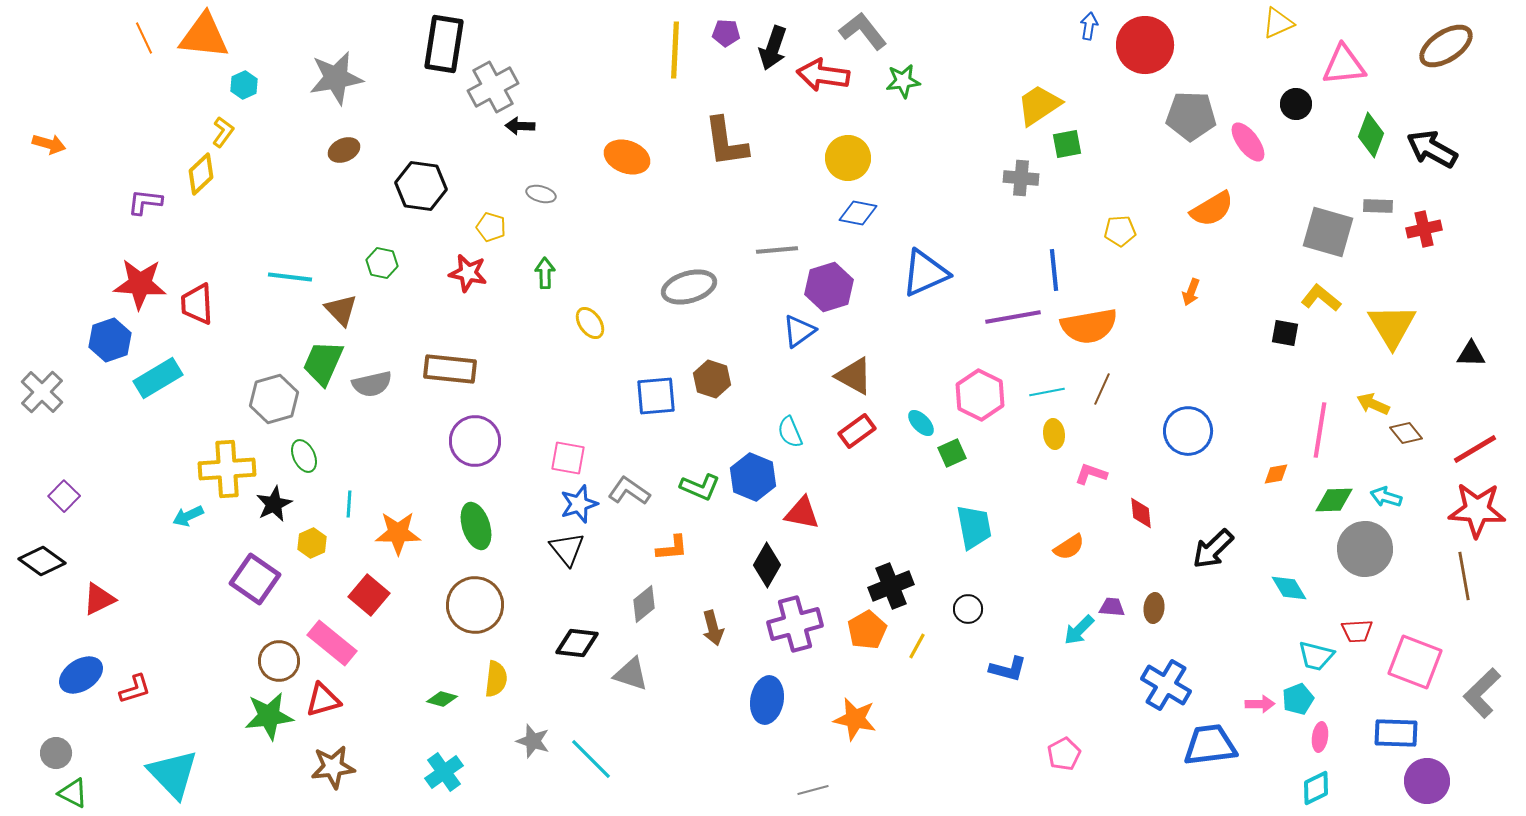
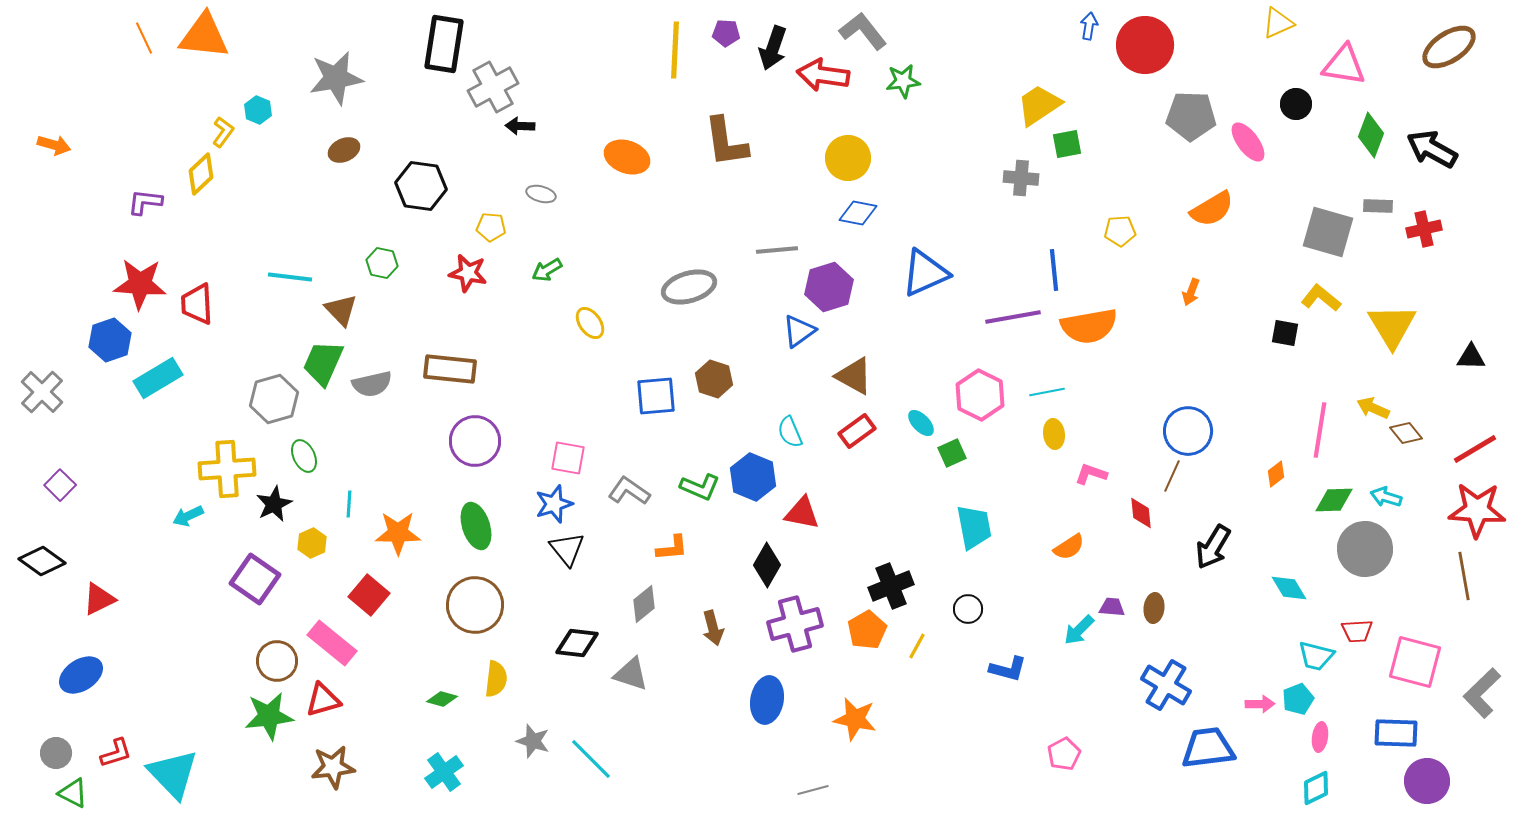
brown ellipse at (1446, 46): moved 3 px right, 1 px down
pink triangle at (1344, 65): rotated 15 degrees clockwise
cyan hexagon at (244, 85): moved 14 px right, 25 px down; rotated 12 degrees counterclockwise
orange arrow at (49, 144): moved 5 px right, 1 px down
yellow pentagon at (491, 227): rotated 12 degrees counterclockwise
green arrow at (545, 273): moved 2 px right, 3 px up; rotated 120 degrees counterclockwise
black triangle at (1471, 354): moved 3 px down
brown hexagon at (712, 379): moved 2 px right
brown line at (1102, 389): moved 70 px right, 87 px down
yellow arrow at (1373, 404): moved 4 px down
orange diamond at (1276, 474): rotated 28 degrees counterclockwise
purple square at (64, 496): moved 4 px left, 11 px up
blue star at (579, 504): moved 25 px left
black arrow at (1213, 549): moved 2 px up; rotated 15 degrees counterclockwise
brown circle at (279, 661): moved 2 px left
pink square at (1415, 662): rotated 6 degrees counterclockwise
red L-shape at (135, 689): moved 19 px left, 64 px down
blue trapezoid at (1210, 745): moved 2 px left, 3 px down
